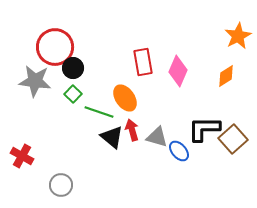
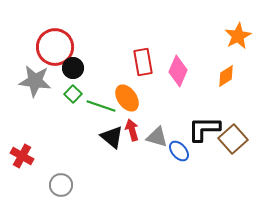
orange ellipse: moved 2 px right
green line: moved 2 px right, 6 px up
